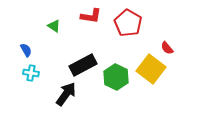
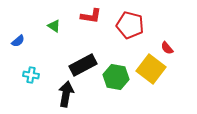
red pentagon: moved 2 px right, 2 px down; rotated 16 degrees counterclockwise
blue semicircle: moved 8 px left, 9 px up; rotated 80 degrees clockwise
cyan cross: moved 2 px down
green hexagon: rotated 15 degrees counterclockwise
black arrow: rotated 25 degrees counterclockwise
